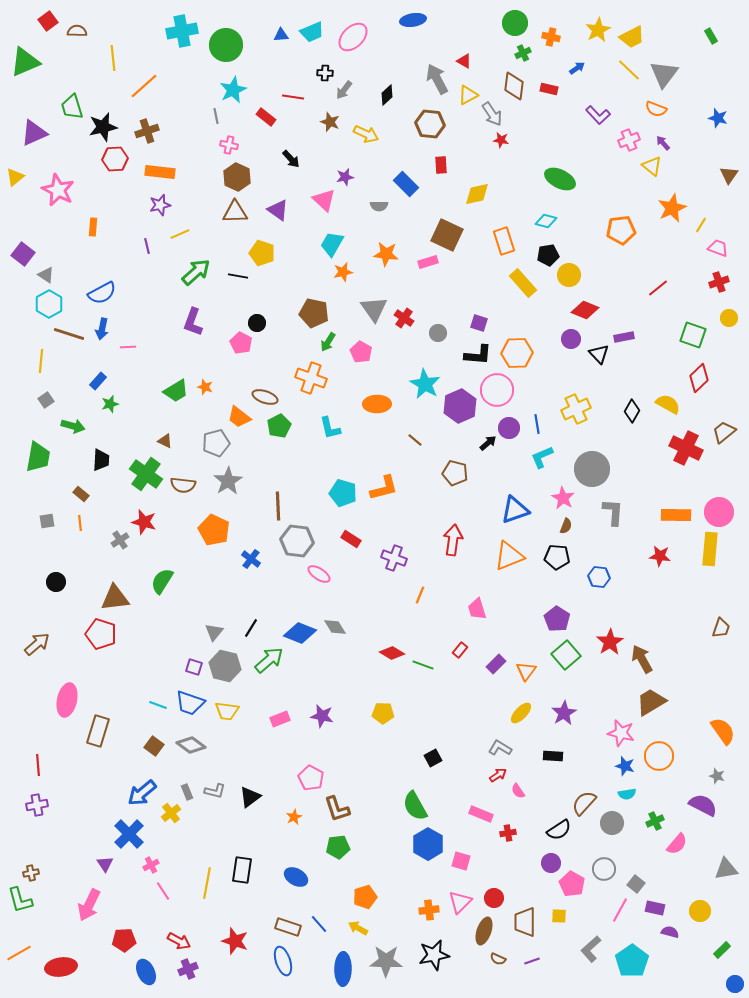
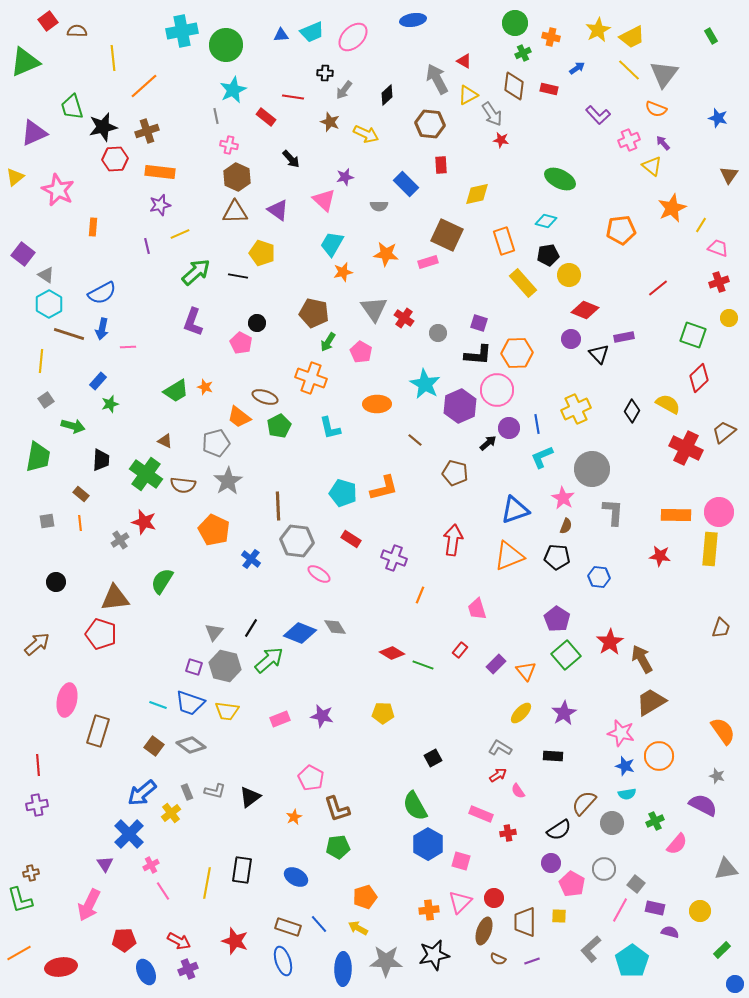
orange triangle at (526, 671): rotated 15 degrees counterclockwise
